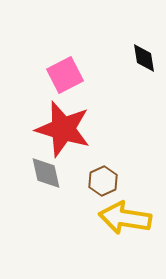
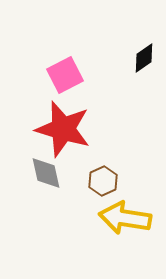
black diamond: rotated 64 degrees clockwise
